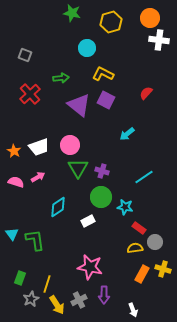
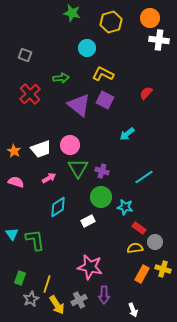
purple square: moved 1 px left
white trapezoid: moved 2 px right, 2 px down
pink arrow: moved 11 px right, 1 px down
